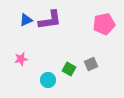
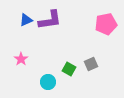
pink pentagon: moved 2 px right
pink star: rotated 24 degrees counterclockwise
cyan circle: moved 2 px down
